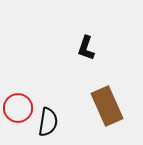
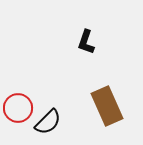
black L-shape: moved 6 px up
black semicircle: rotated 36 degrees clockwise
